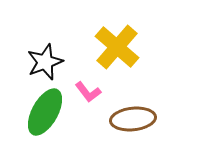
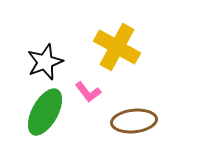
yellow cross: rotated 12 degrees counterclockwise
brown ellipse: moved 1 px right, 2 px down
